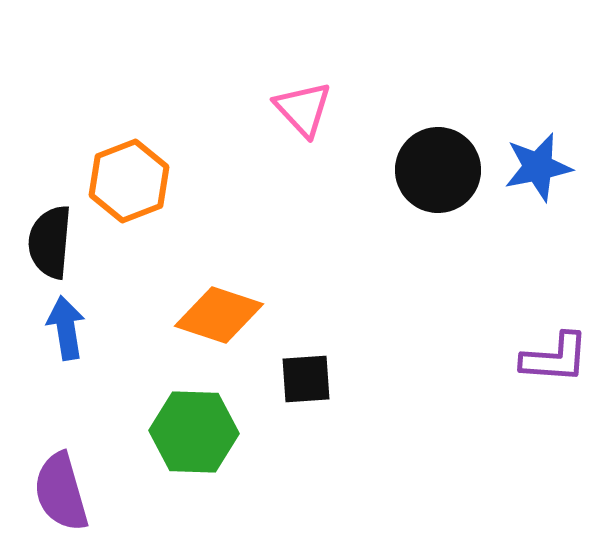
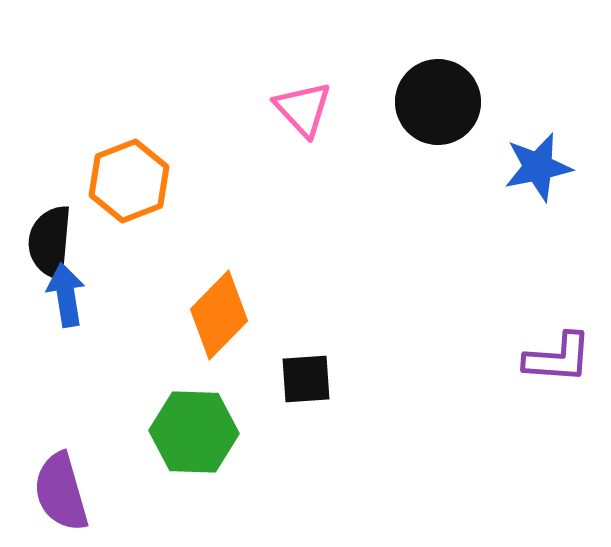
black circle: moved 68 px up
orange diamond: rotated 64 degrees counterclockwise
blue arrow: moved 33 px up
purple L-shape: moved 3 px right
